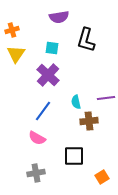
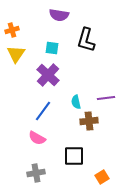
purple semicircle: moved 2 px up; rotated 18 degrees clockwise
